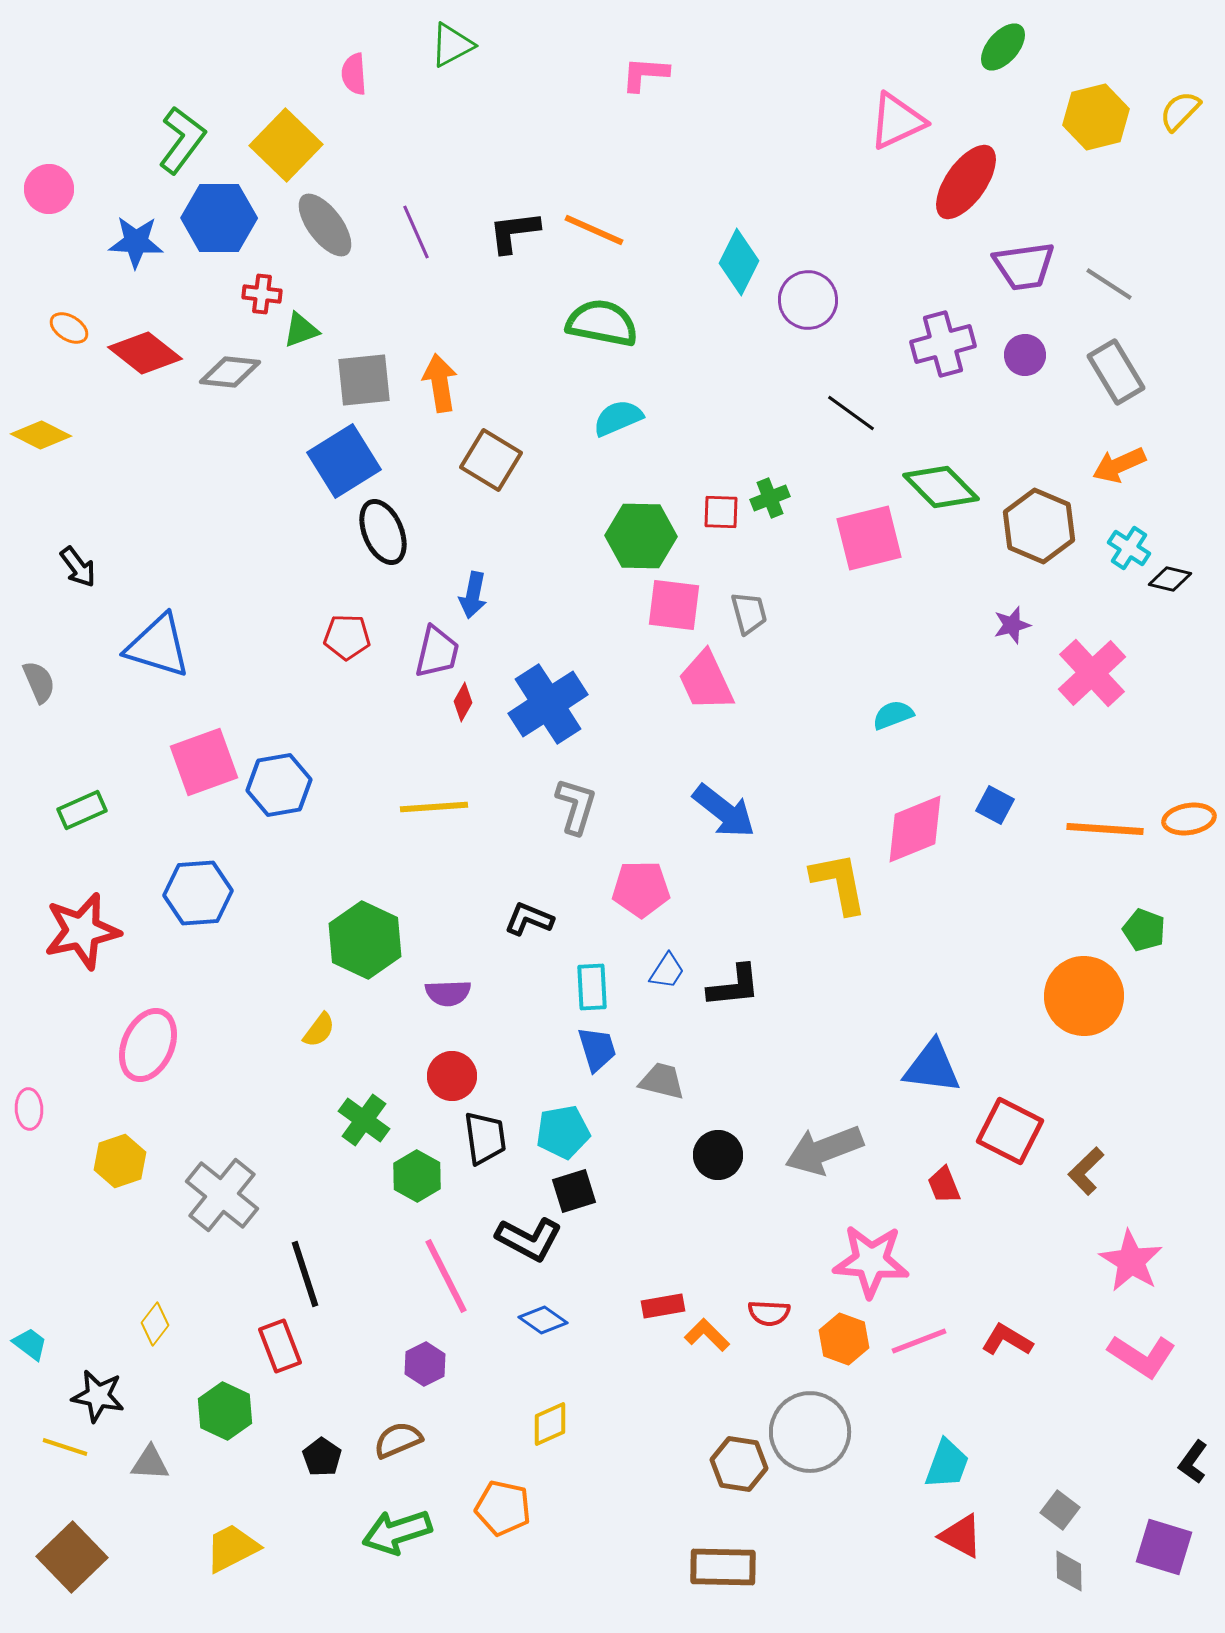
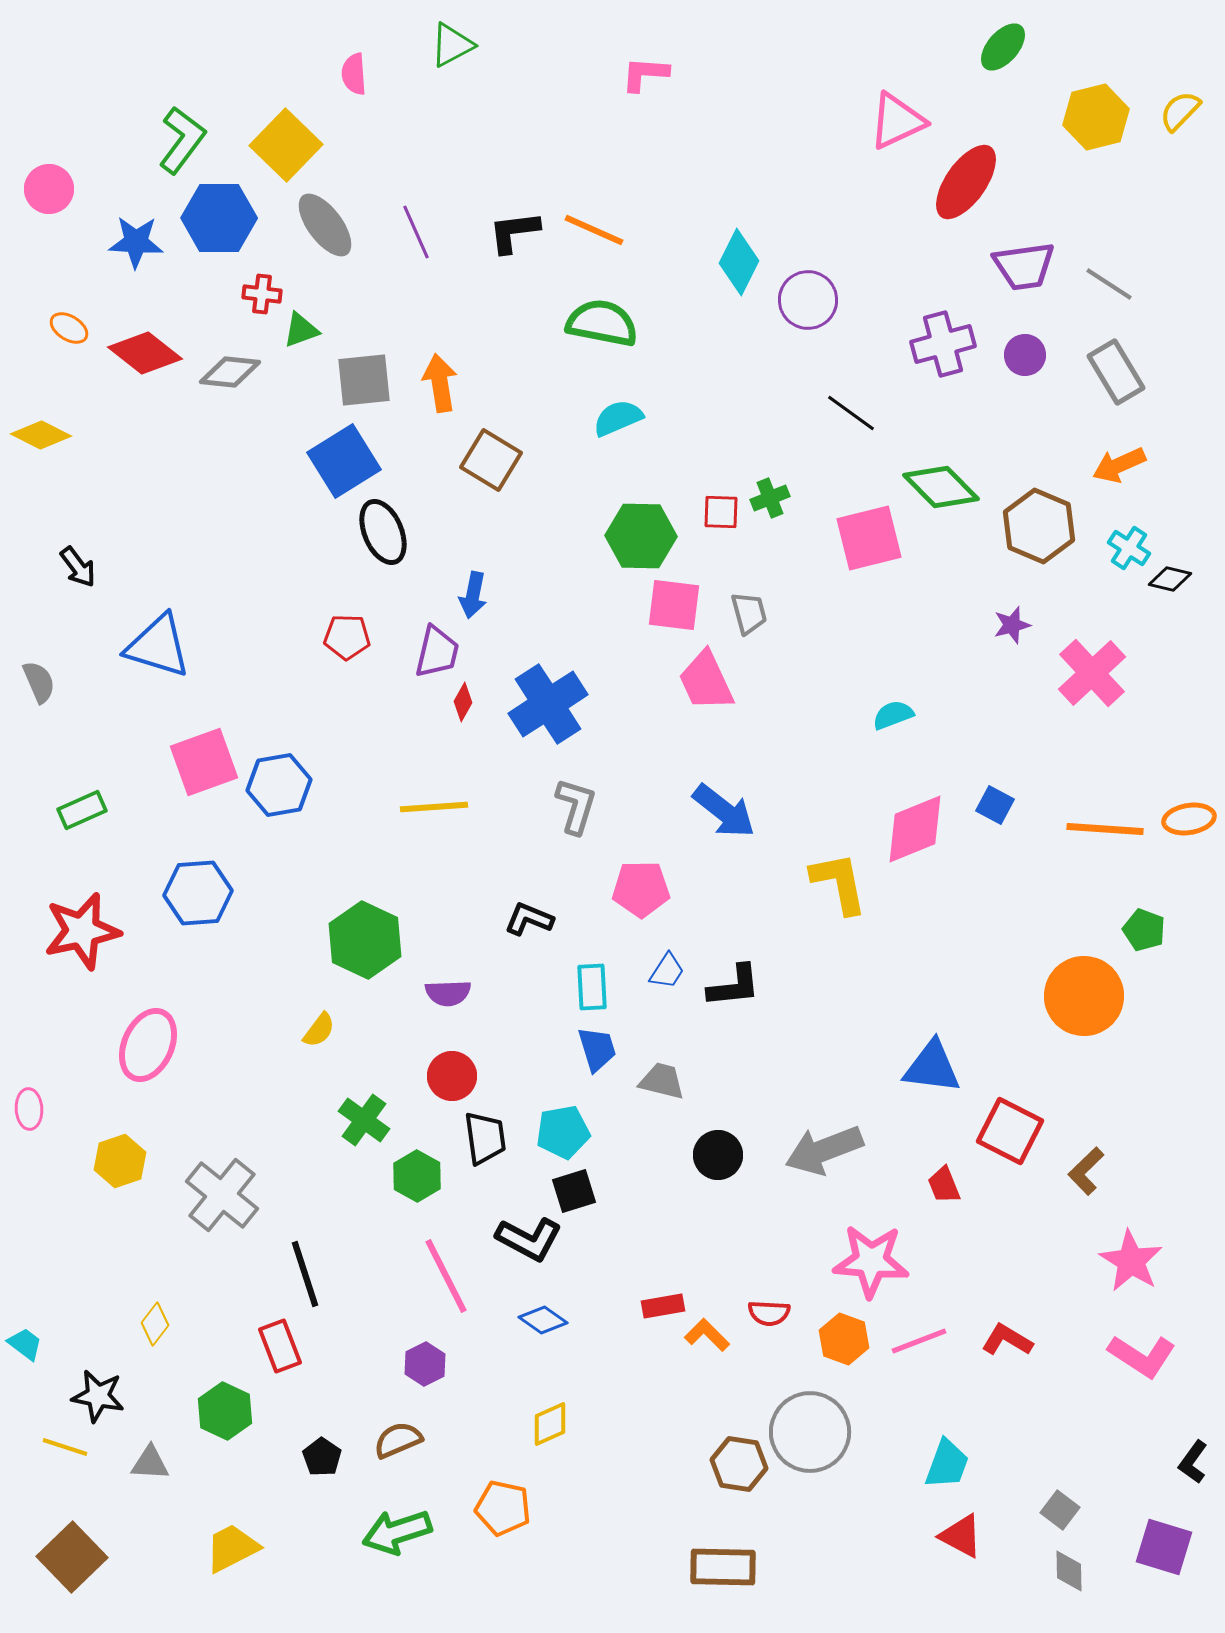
cyan trapezoid at (30, 1344): moved 5 px left
